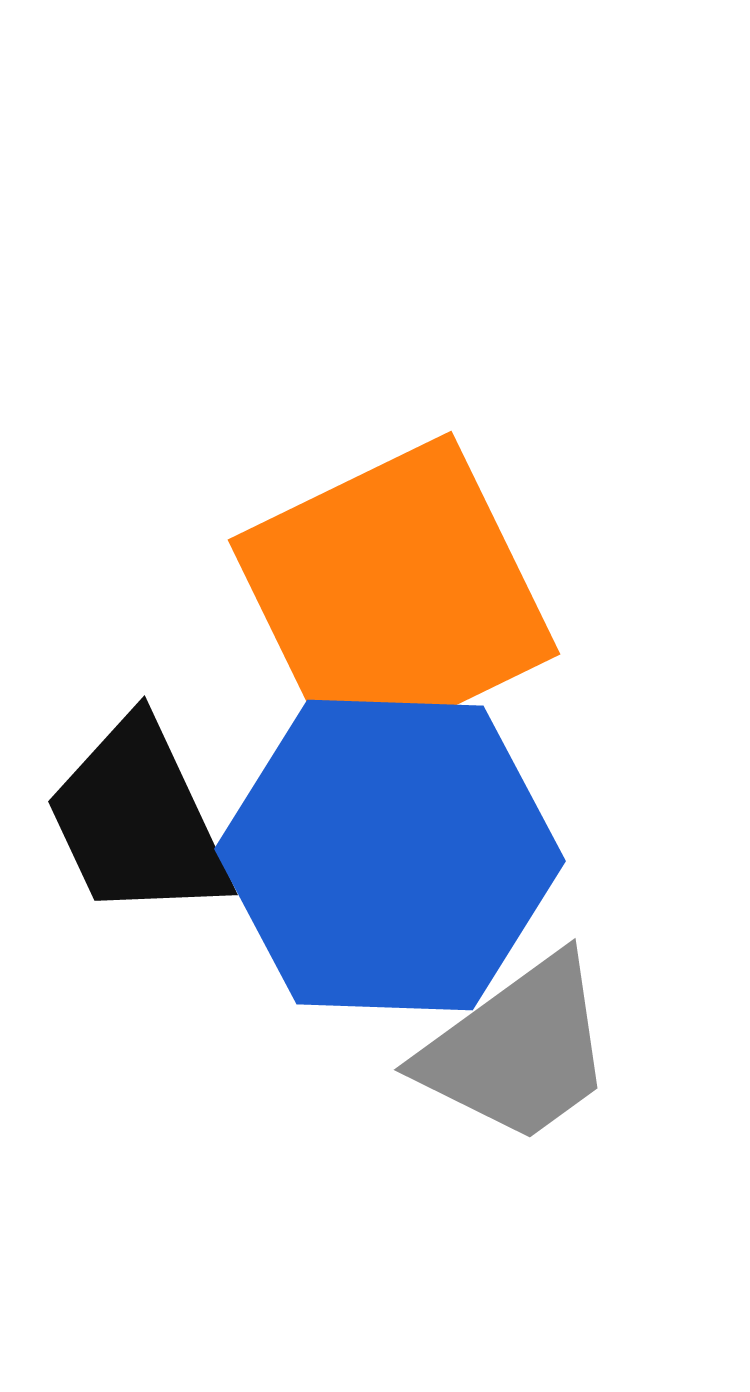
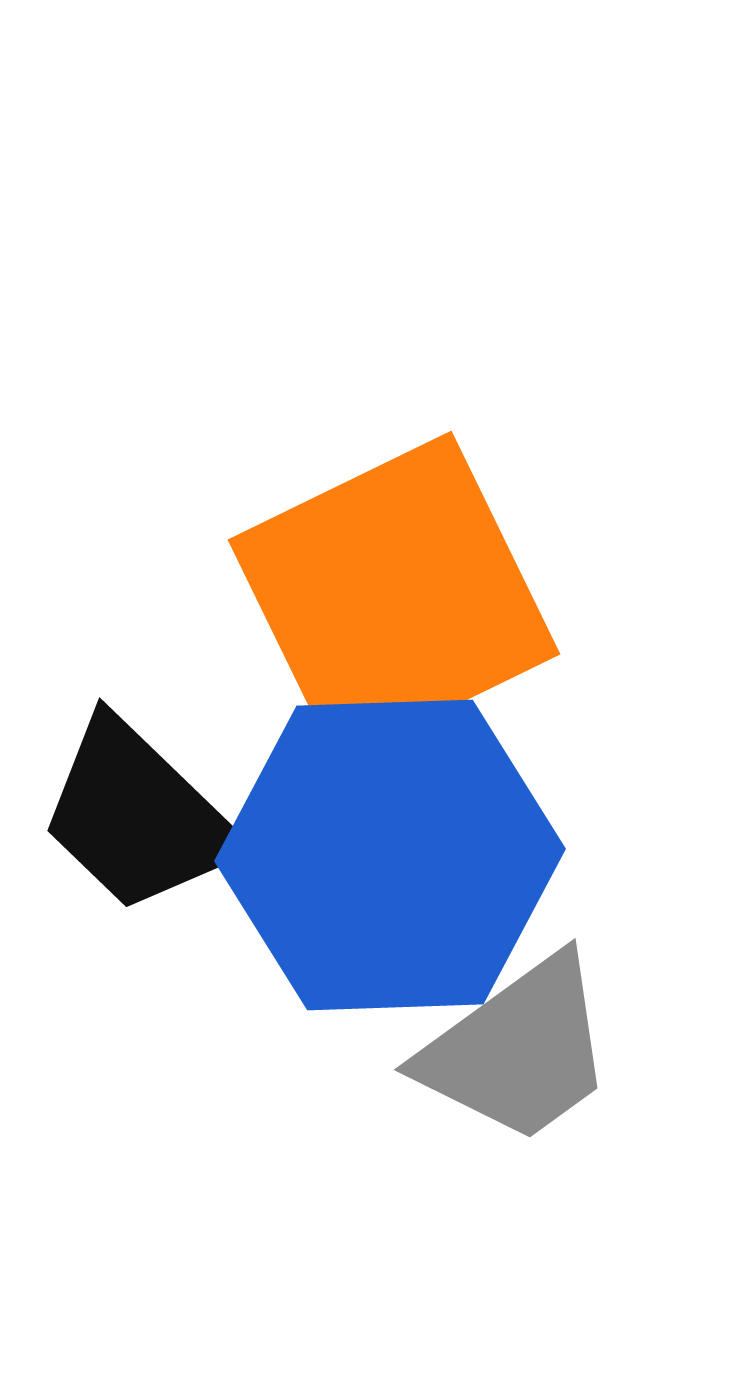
black trapezoid: moved 4 px up; rotated 21 degrees counterclockwise
blue hexagon: rotated 4 degrees counterclockwise
